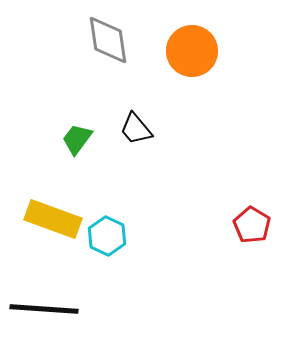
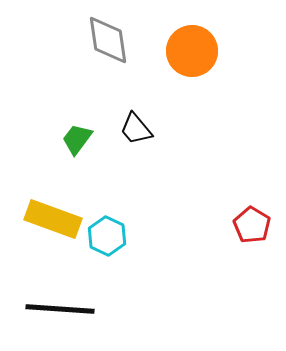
black line: moved 16 px right
